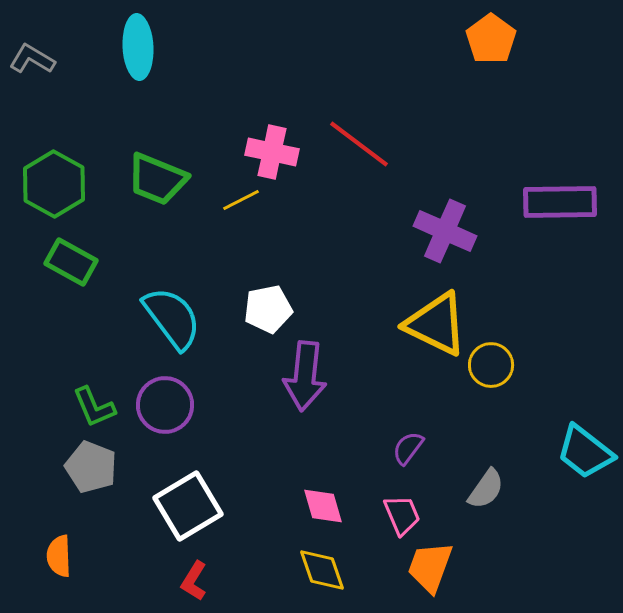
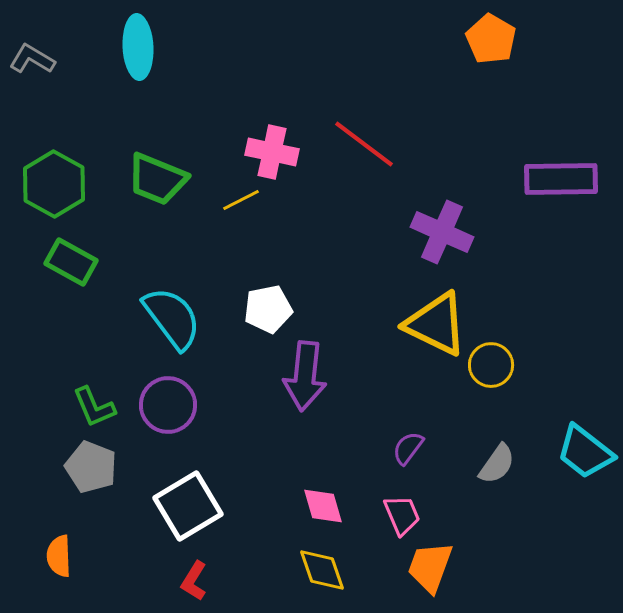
orange pentagon: rotated 6 degrees counterclockwise
red line: moved 5 px right
purple rectangle: moved 1 px right, 23 px up
purple cross: moved 3 px left, 1 px down
purple circle: moved 3 px right
gray semicircle: moved 11 px right, 25 px up
